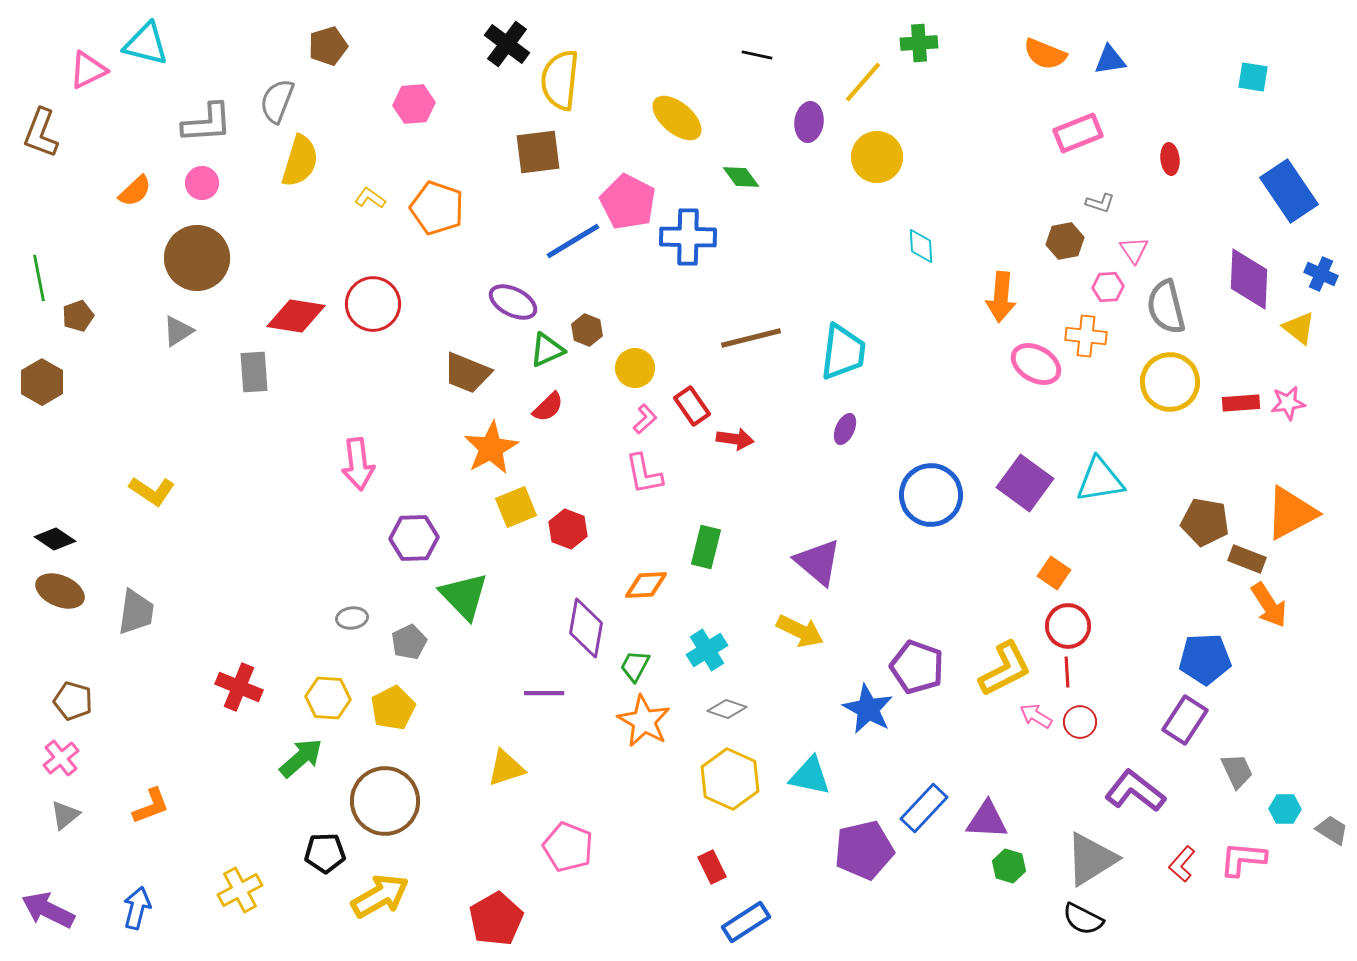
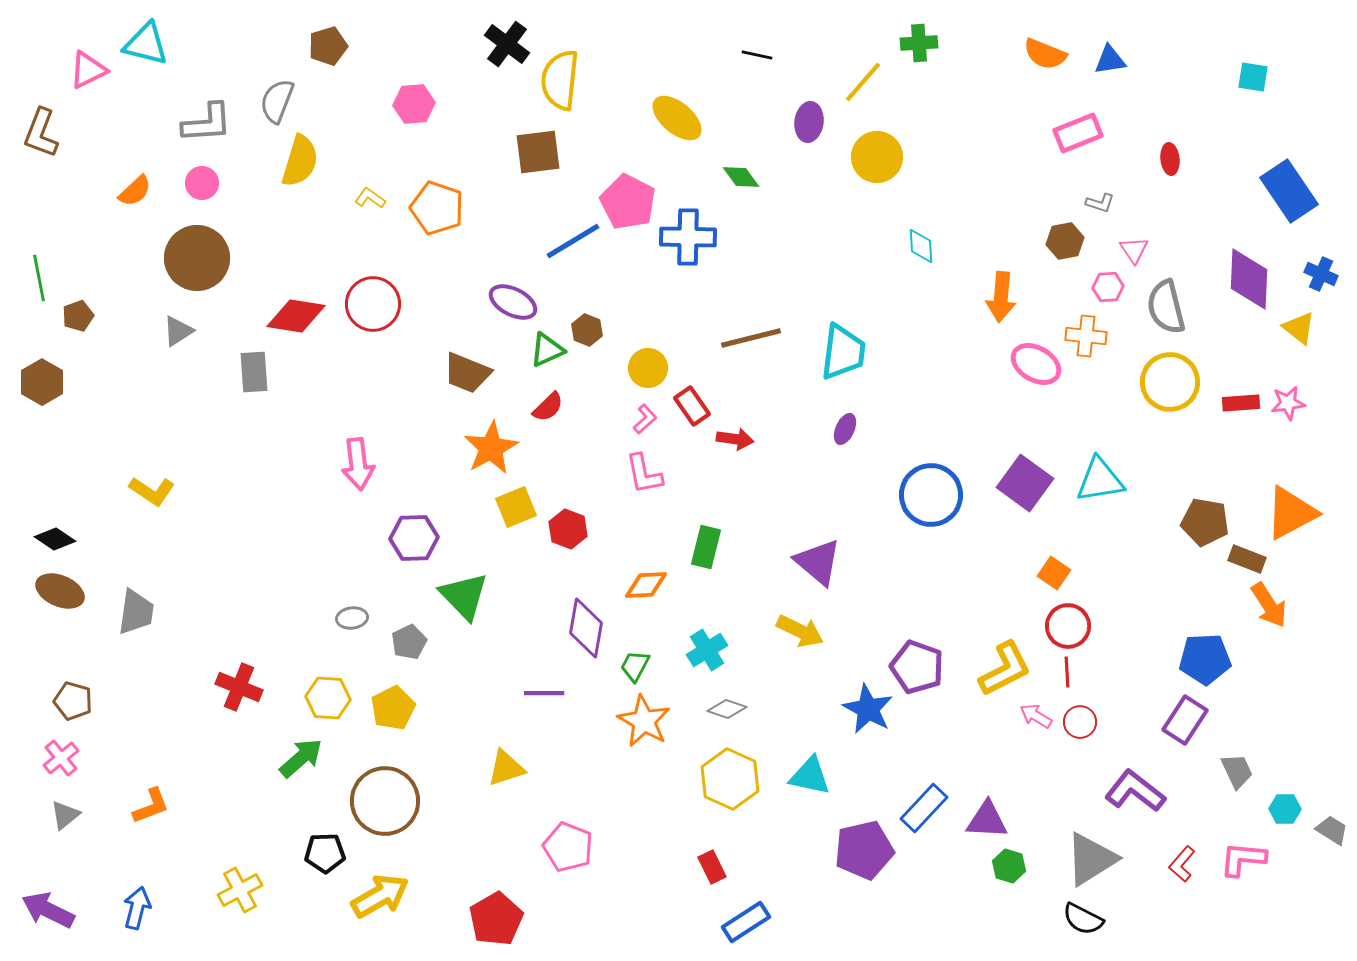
yellow circle at (635, 368): moved 13 px right
